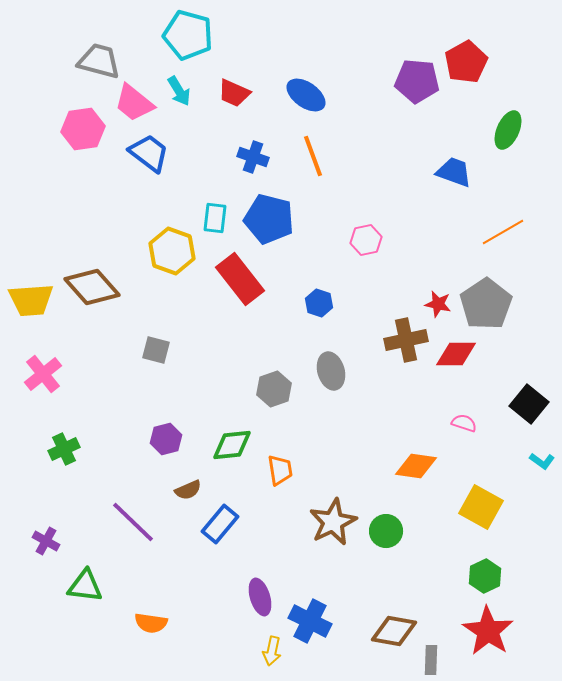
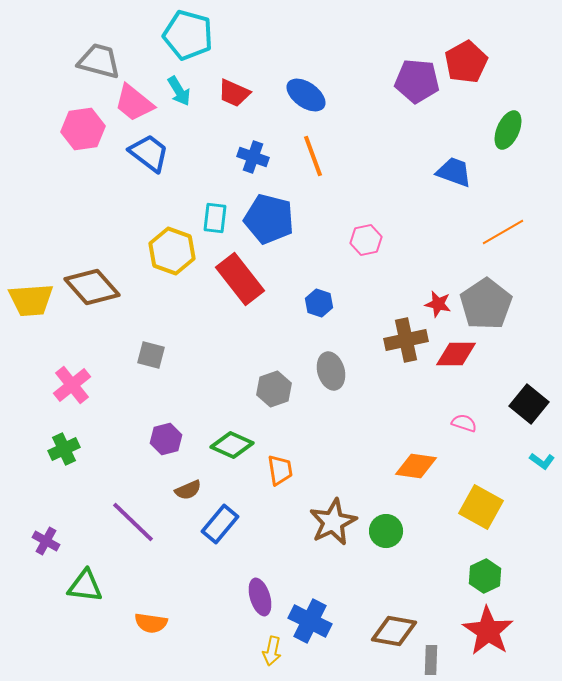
gray square at (156, 350): moved 5 px left, 5 px down
pink cross at (43, 374): moved 29 px right, 11 px down
green diamond at (232, 445): rotated 30 degrees clockwise
